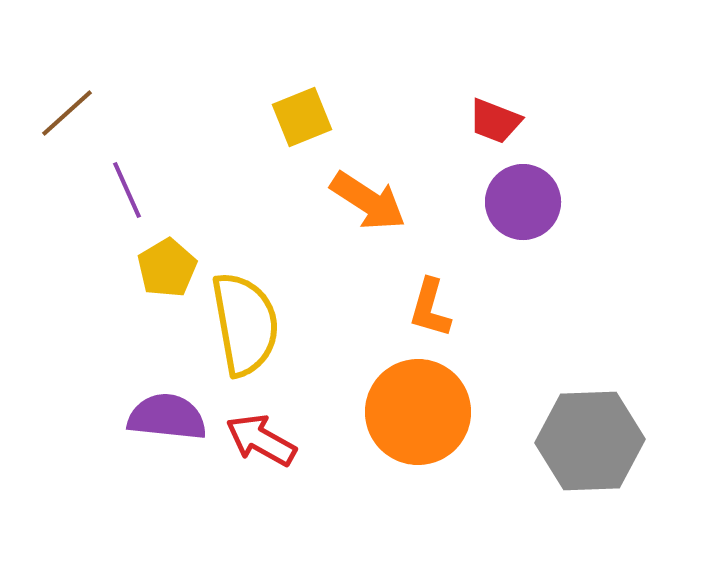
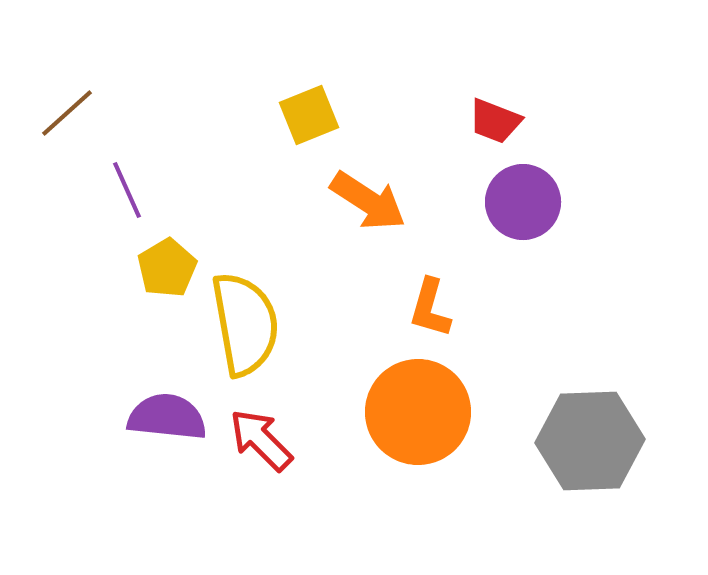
yellow square: moved 7 px right, 2 px up
red arrow: rotated 16 degrees clockwise
